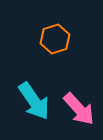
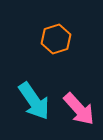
orange hexagon: moved 1 px right
